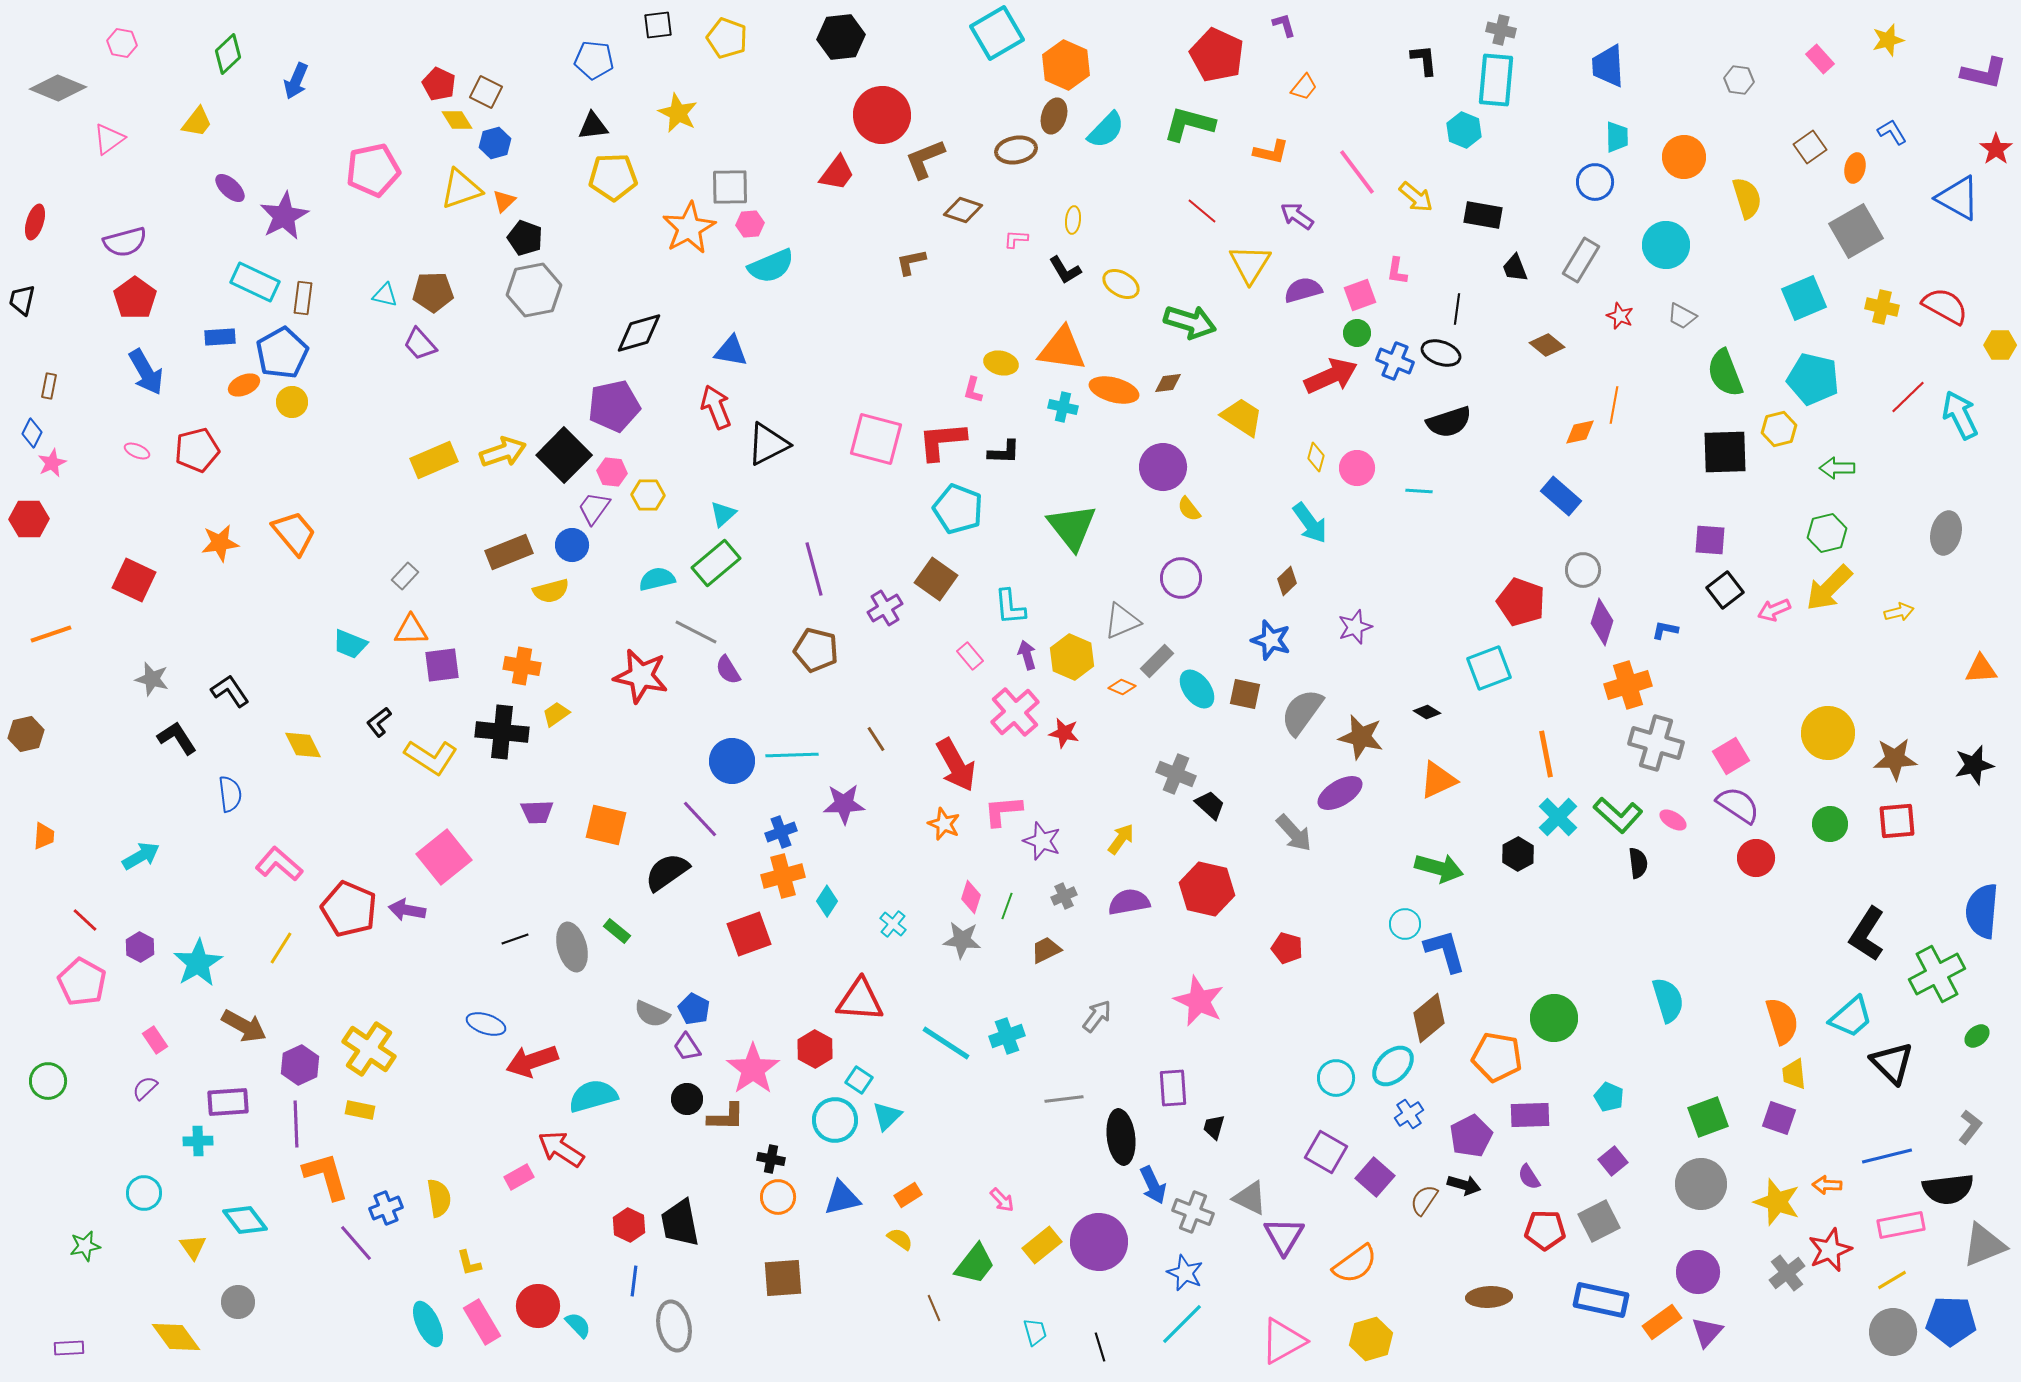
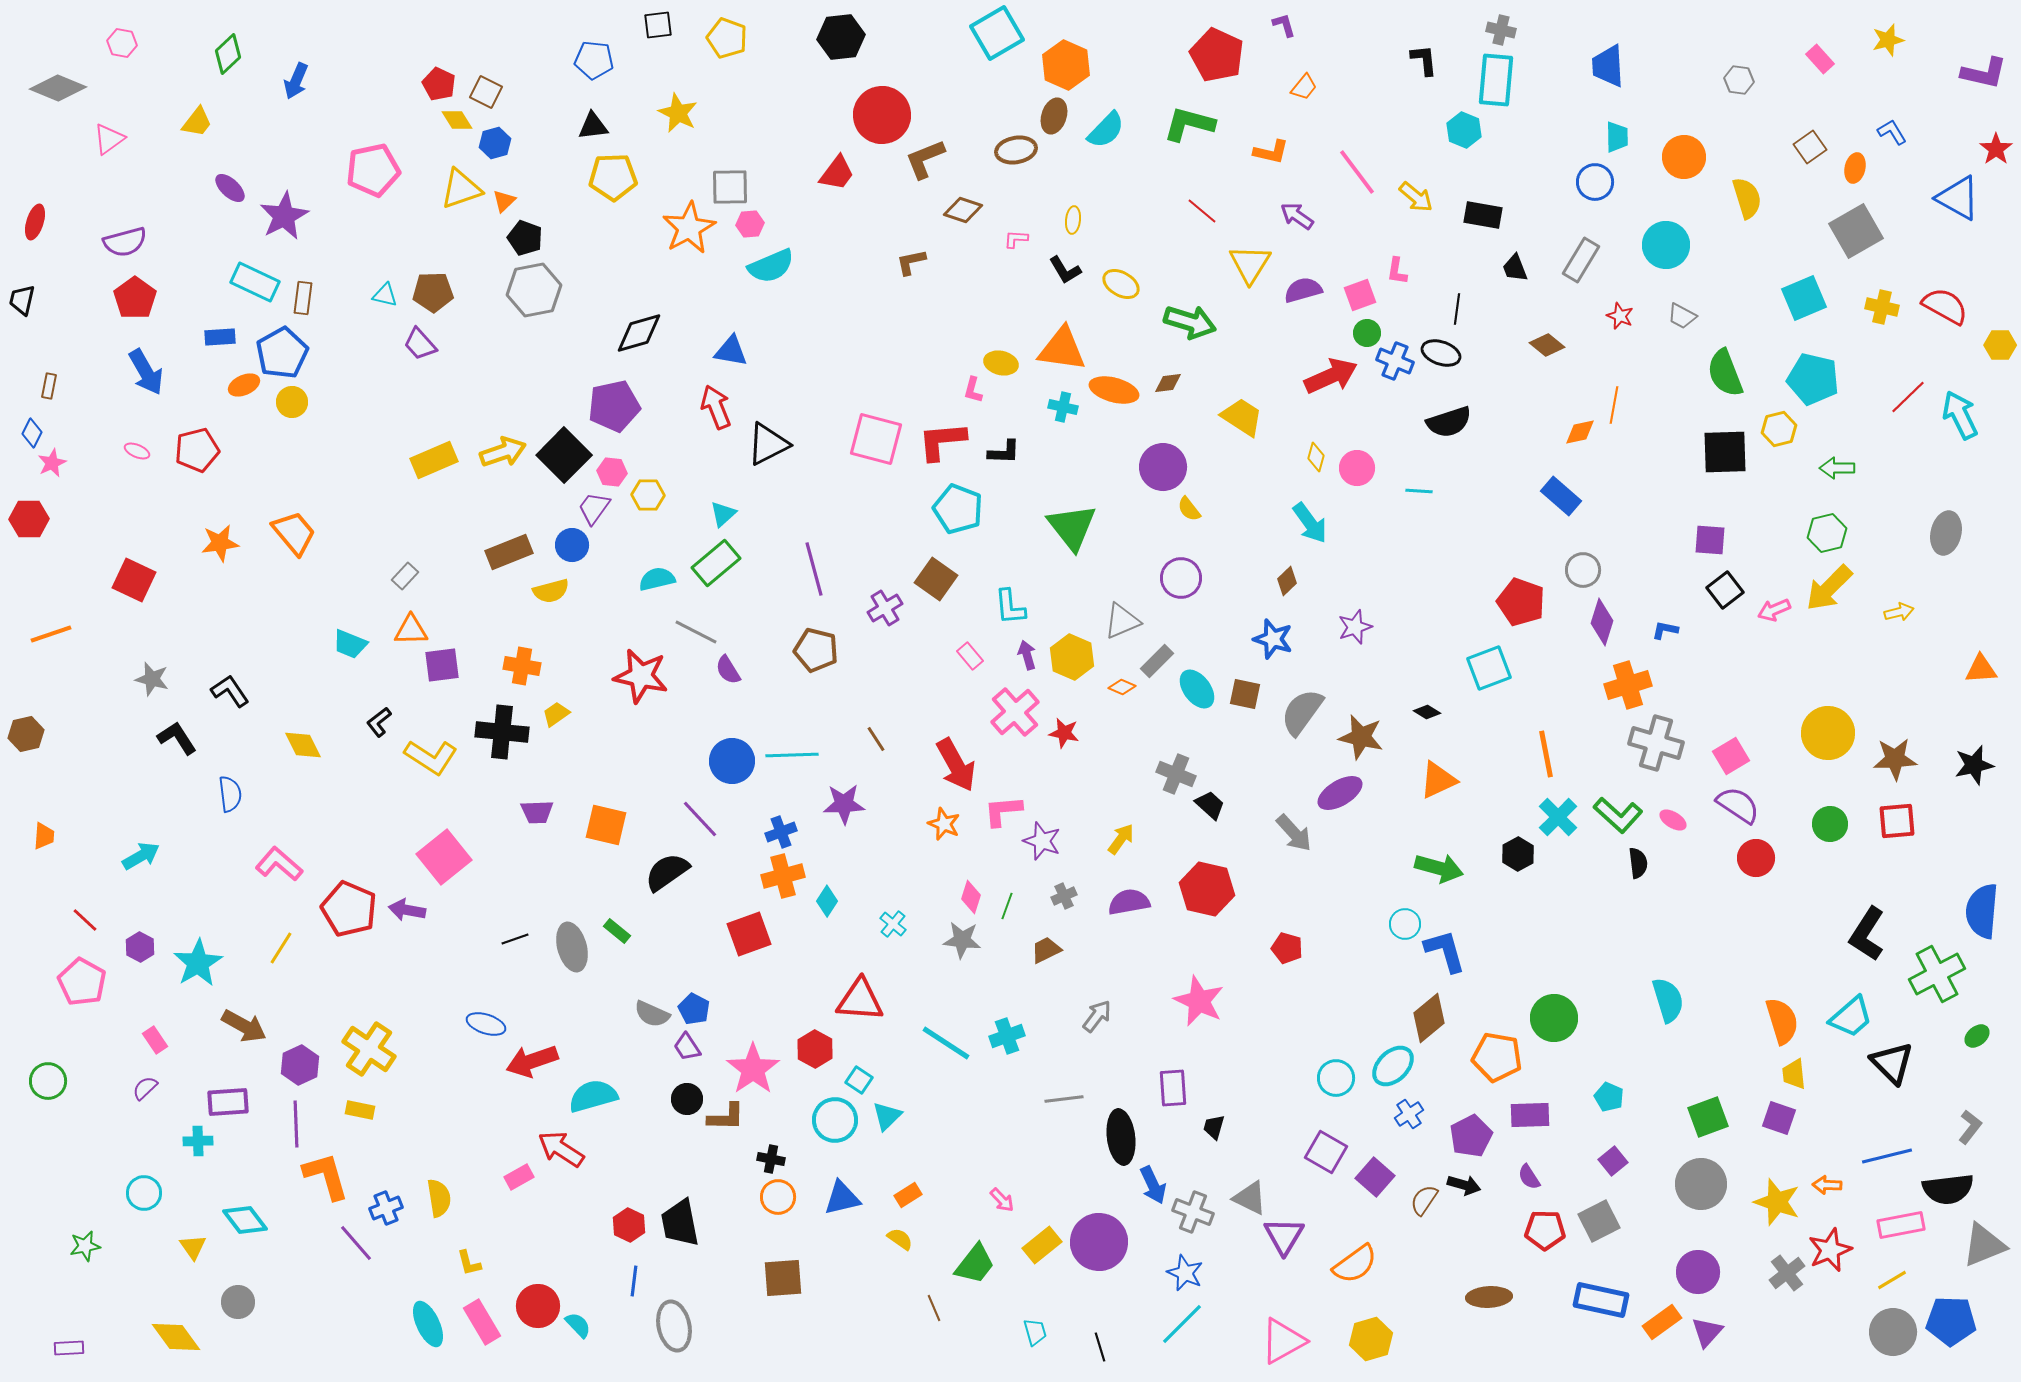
green circle at (1357, 333): moved 10 px right
blue star at (1271, 640): moved 2 px right, 1 px up
